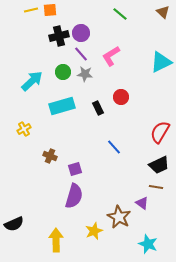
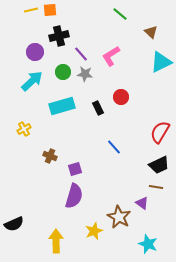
brown triangle: moved 12 px left, 20 px down
purple circle: moved 46 px left, 19 px down
yellow arrow: moved 1 px down
